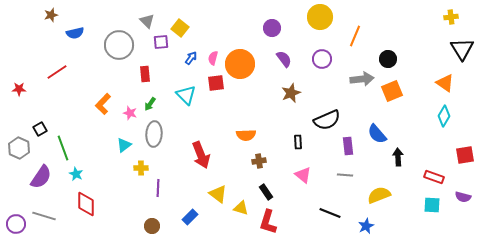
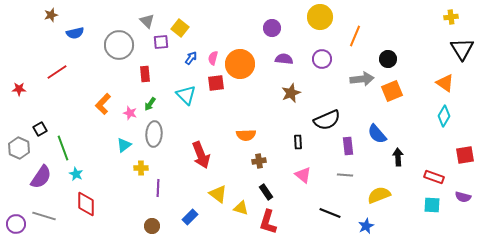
purple semicircle at (284, 59): rotated 48 degrees counterclockwise
